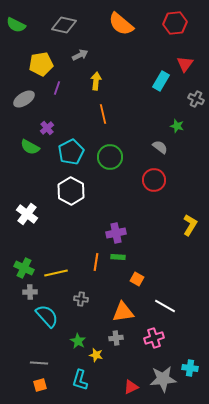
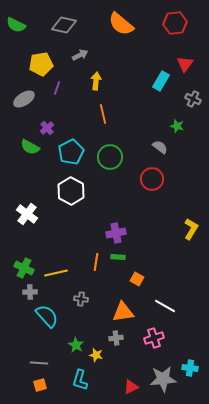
gray cross at (196, 99): moved 3 px left
red circle at (154, 180): moved 2 px left, 1 px up
yellow L-shape at (190, 225): moved 1 px right, 4 px down
green star at (78, 341): moved 2 px left, 4 px down
